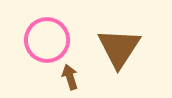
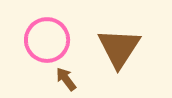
brown arrow: moved 4 px left, 2 px down; rotated 20 degrees counterclockwise
